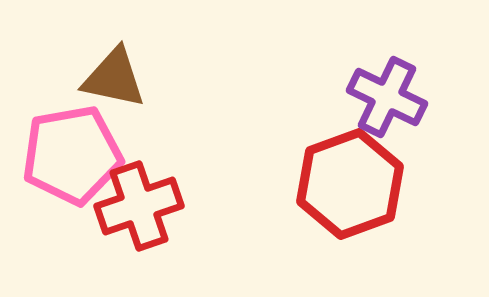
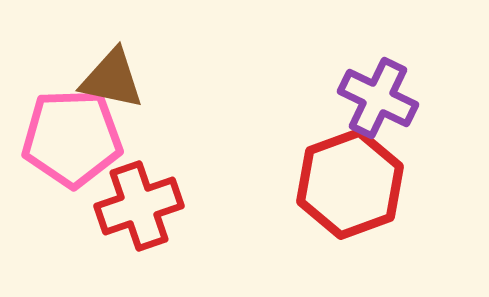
brown triangle: moved 2 px left, 1 px down
purple cross: moved 9 px left, 1 px down
pink pentagon: moved 17 px up; rotated 8 degrees clockwise
